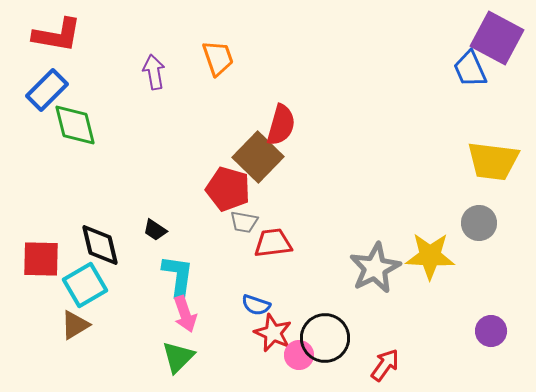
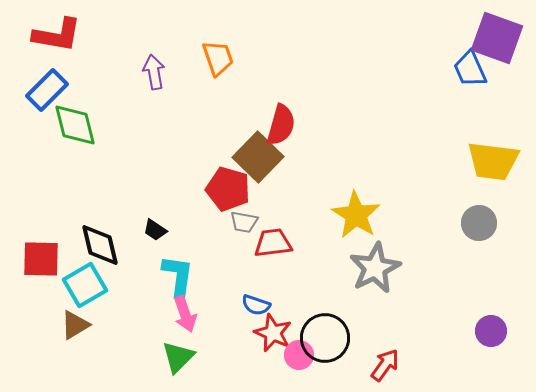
purple square: rotated 8 degrees counterclockwise
yellow star: moved 74 px left, 41 px up; rotated 30 degrees clockwise
